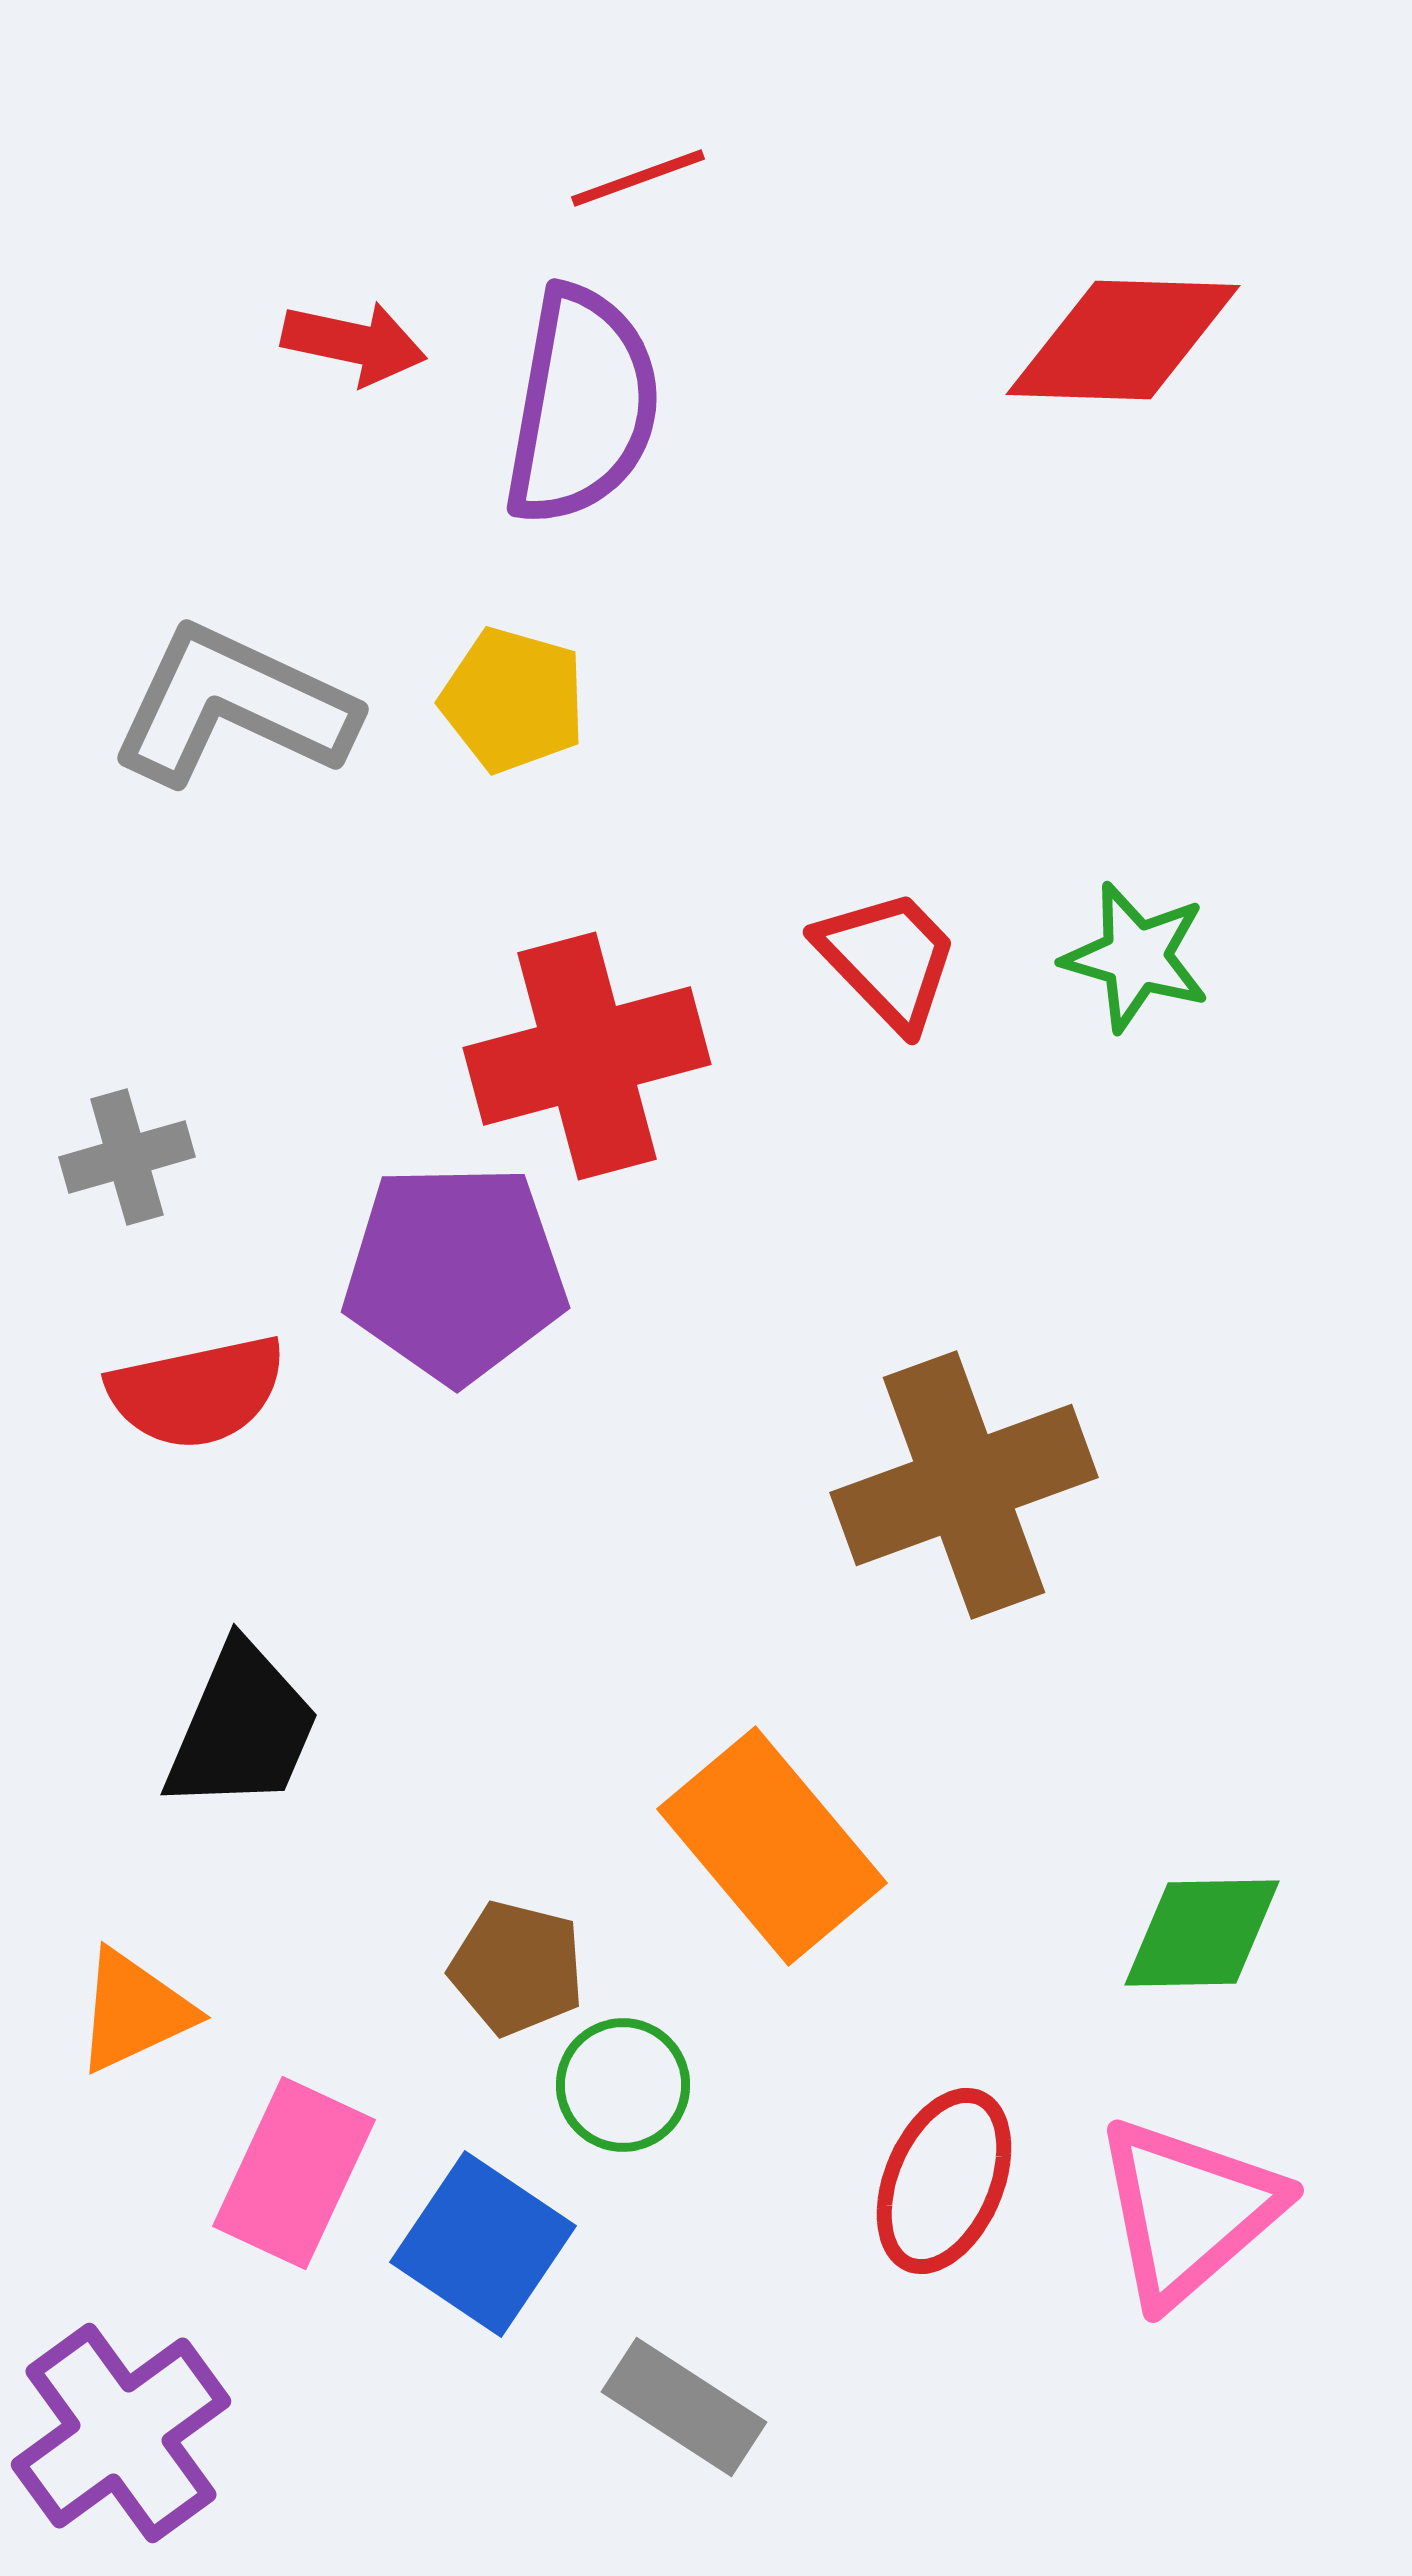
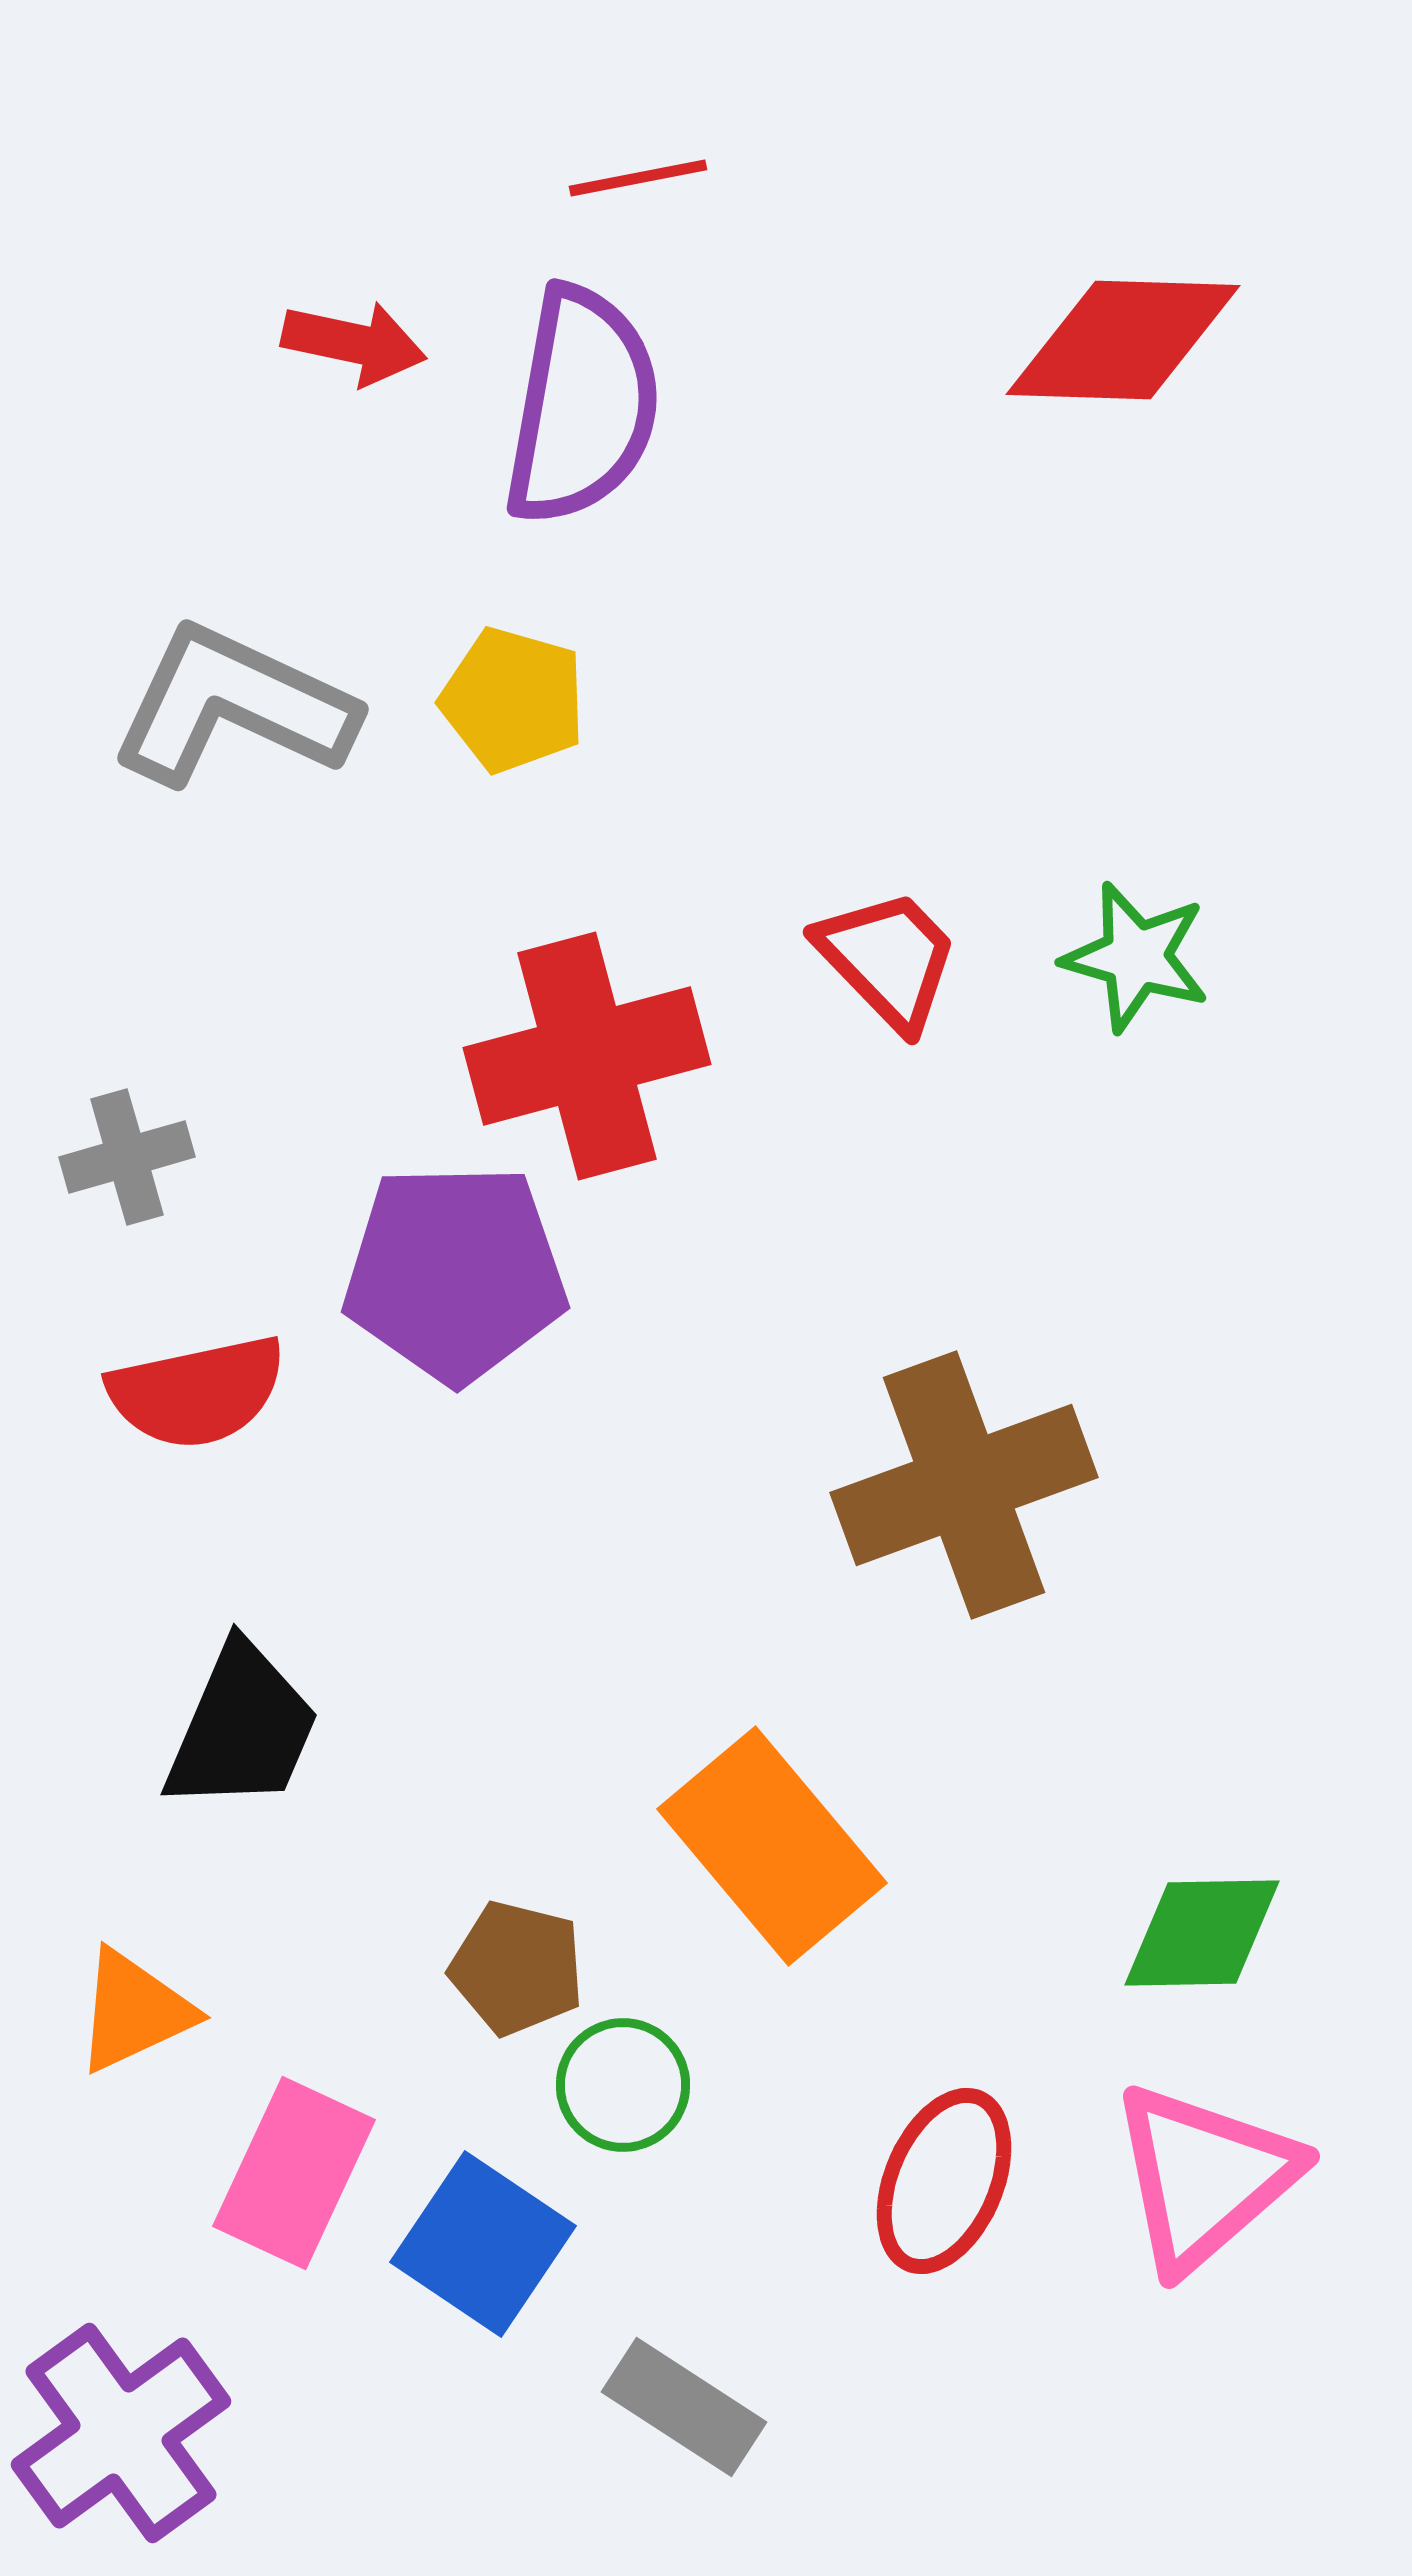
red line: rotated 9 degrees clockwise
pink triangle: moved 16 px right, 34 px up
